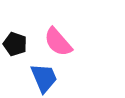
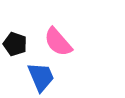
blue trapezoid: moved 3 px left, 1 px up
